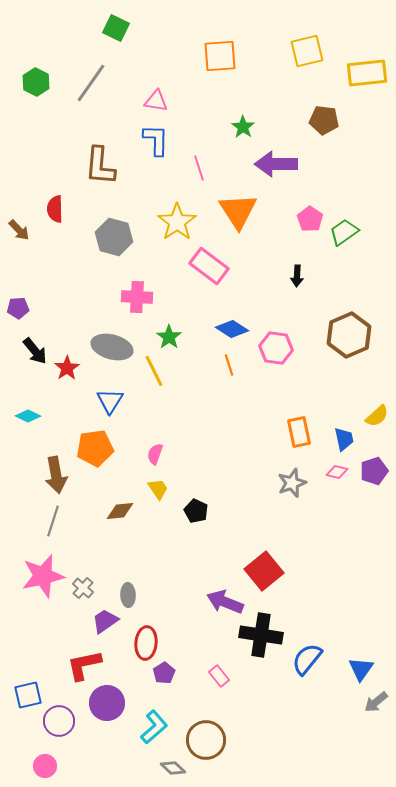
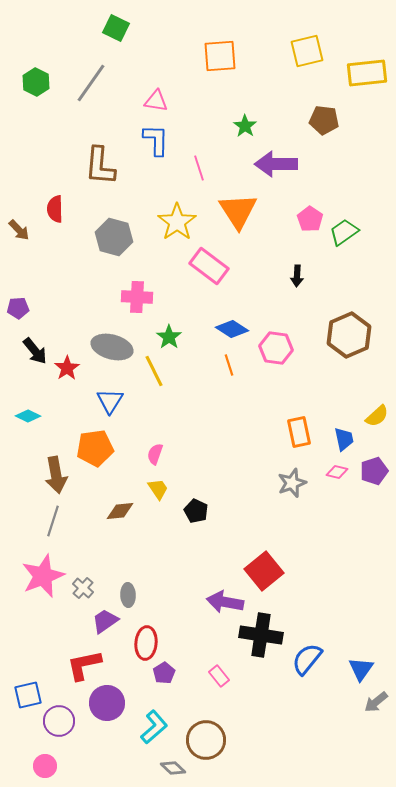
green star at (243, 127): moved 2 px right, 1 px up
pink star at (43, 576): rotated 9 degrees counterclockwise
purple arrow at (225, 602): rotated 12 degrees counterclockwise
